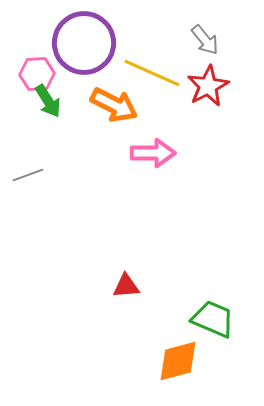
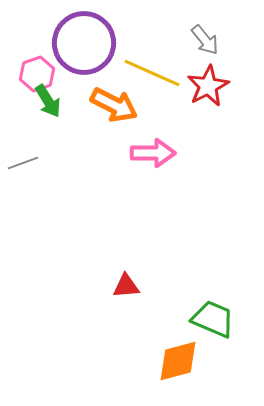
pink hexagon: rotated 16 degrees counterclockwise
gray line: moved 5 px left, 12 px up
